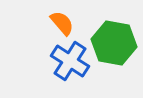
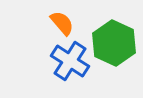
green hexagon: rotated 15 degrees clockwise
